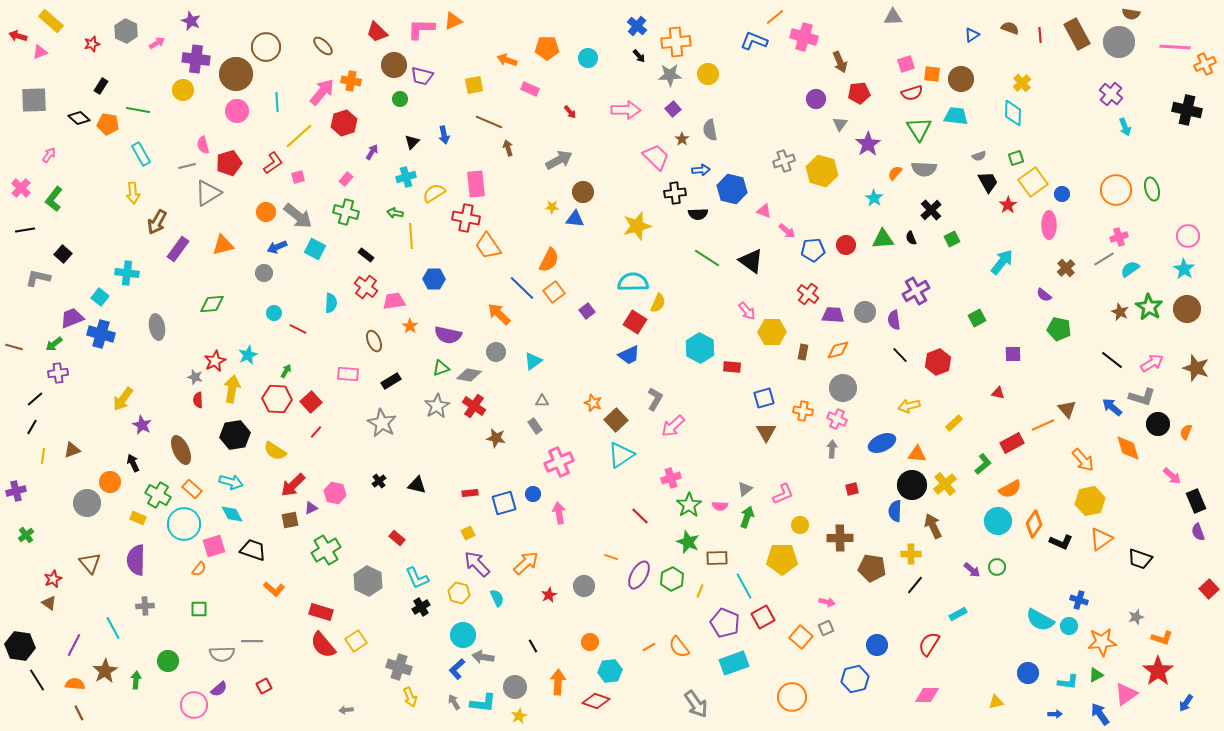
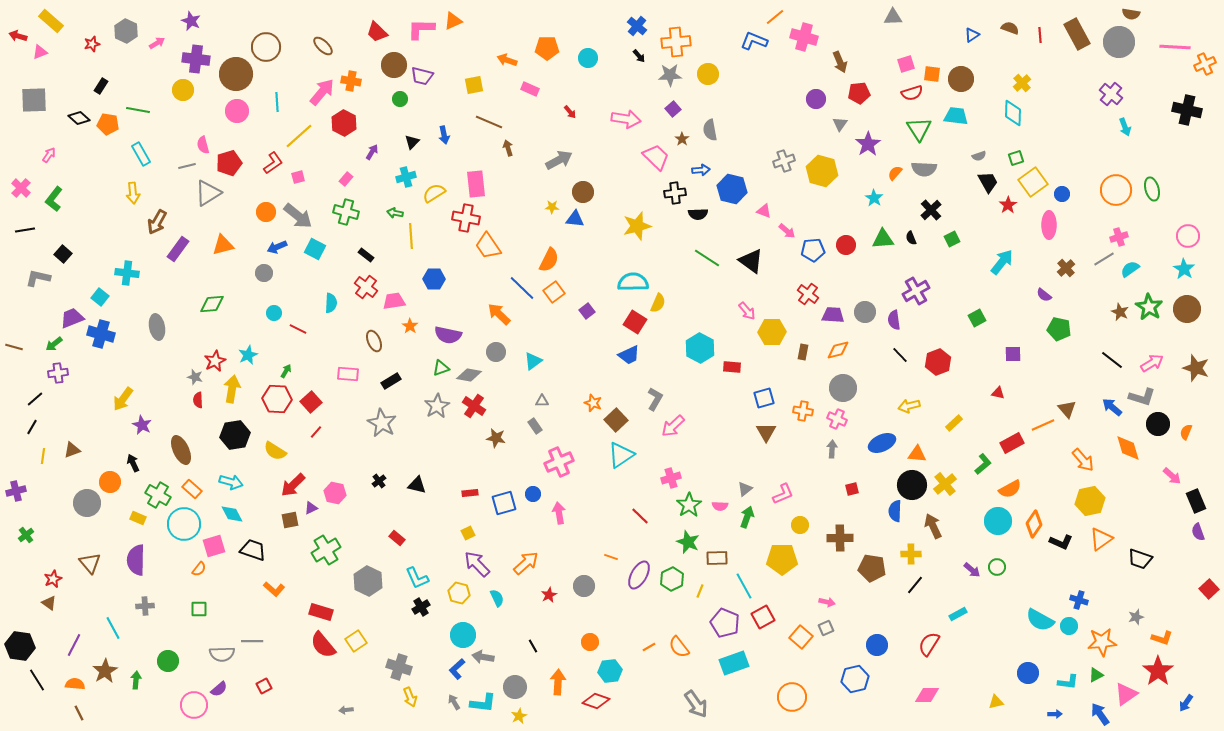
pink arrow at (626, 110): moved 9 px down; rotated 8 degrees clockwise
red hexagon at (344, 123): rotated 15 degrees counterclockwise
